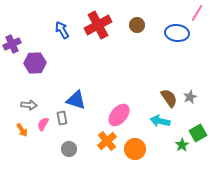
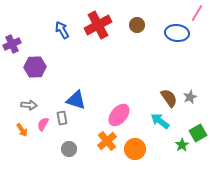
purple hexagon: moved 4 px down
cyan arrow: rotated 24 degrees clockwise
